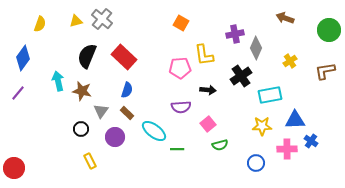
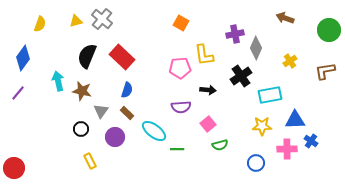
red rectangle: moved 2 px left
